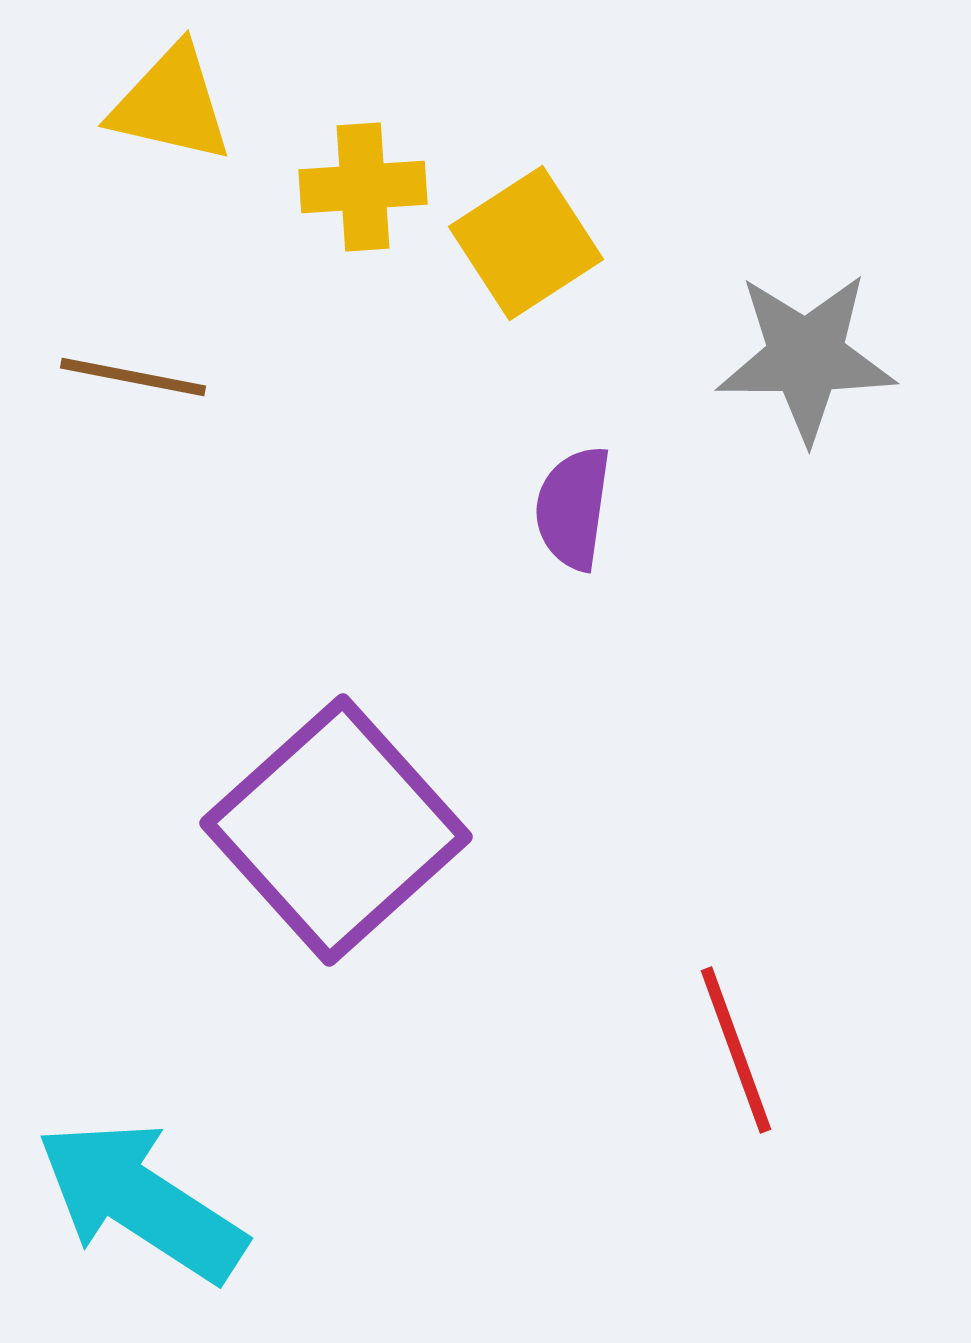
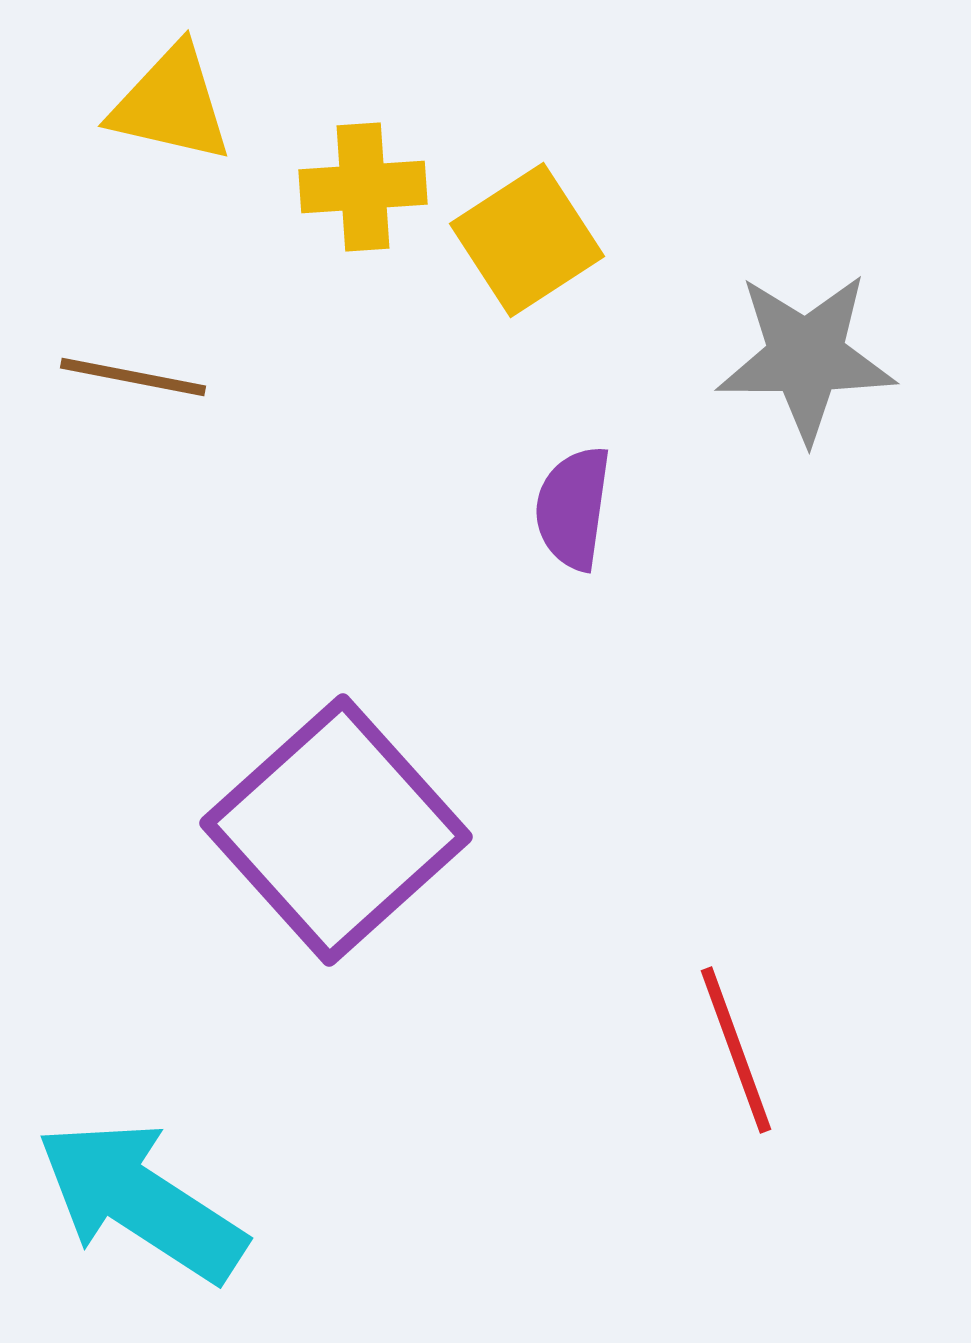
yellow square: moved 1 px right, 3 px up
